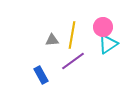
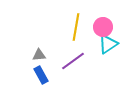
yellow line: moved 4 px right, 8 px up
gray triangle: moved 13 px left, 15 px down
